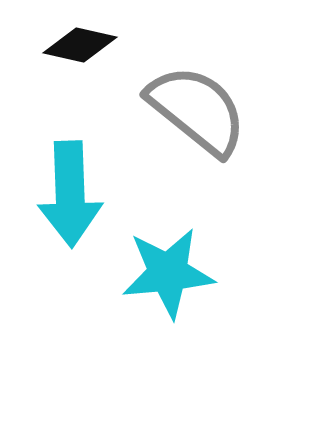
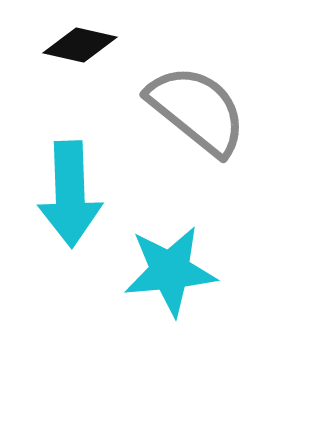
cyan star: moved 2 px right, 2 px up
